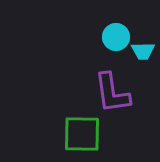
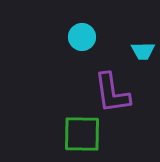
cyan circle: moved 34 px left
